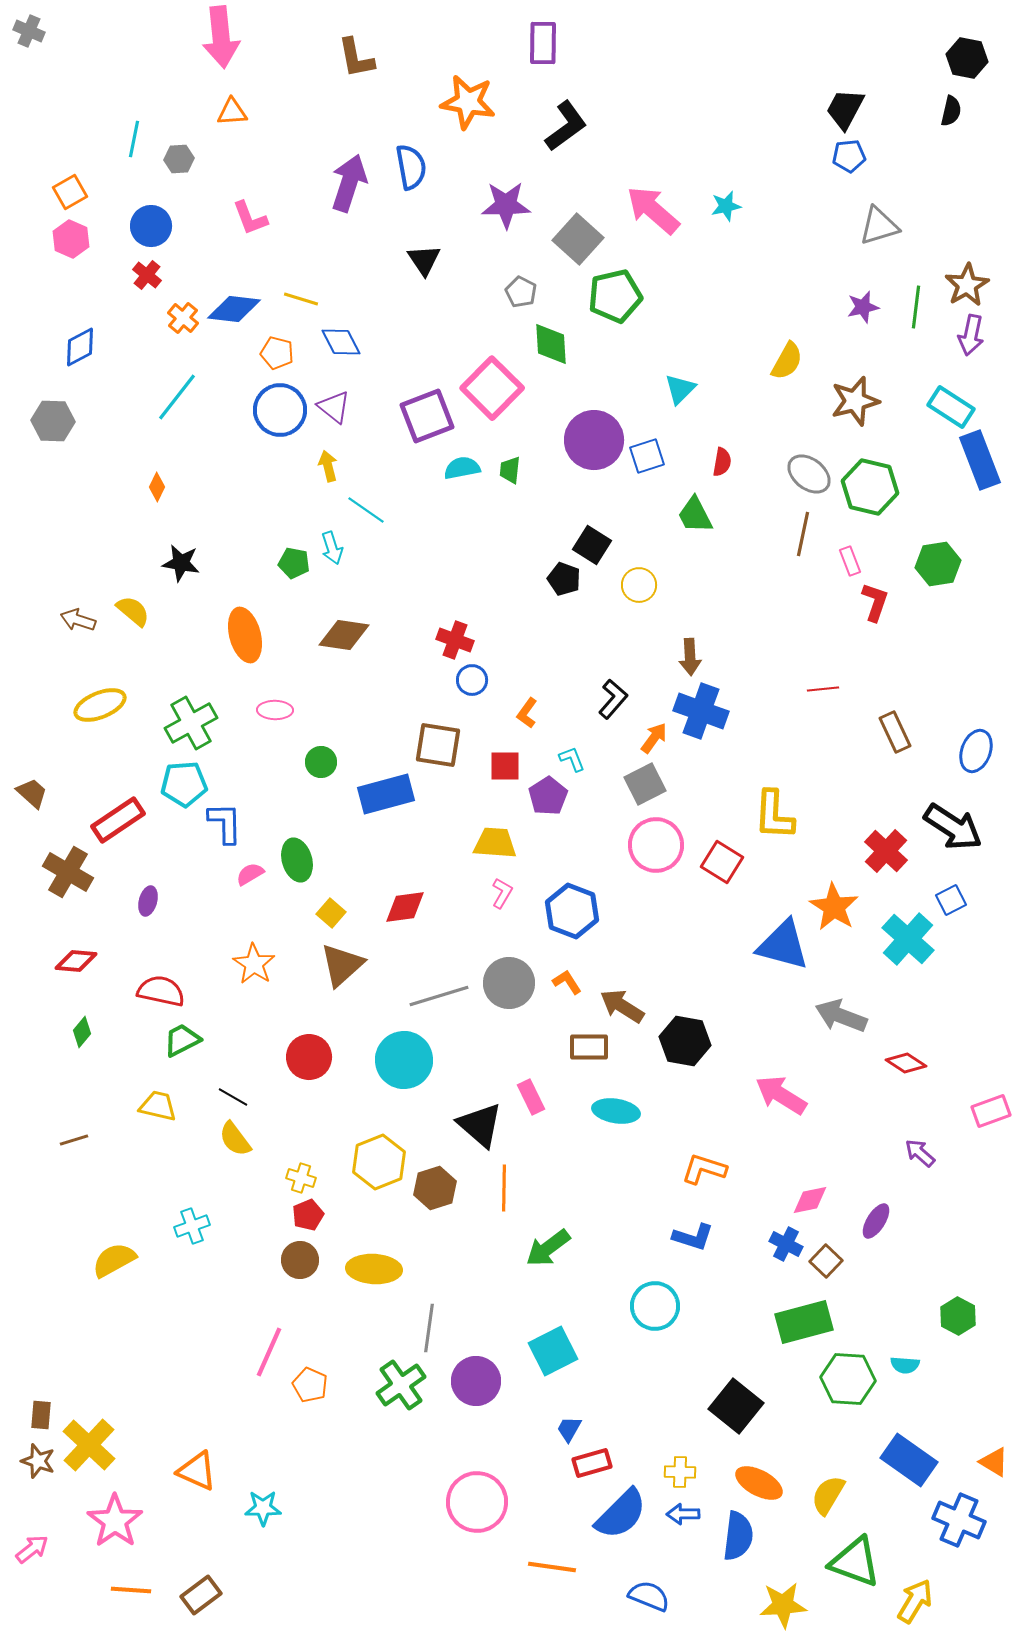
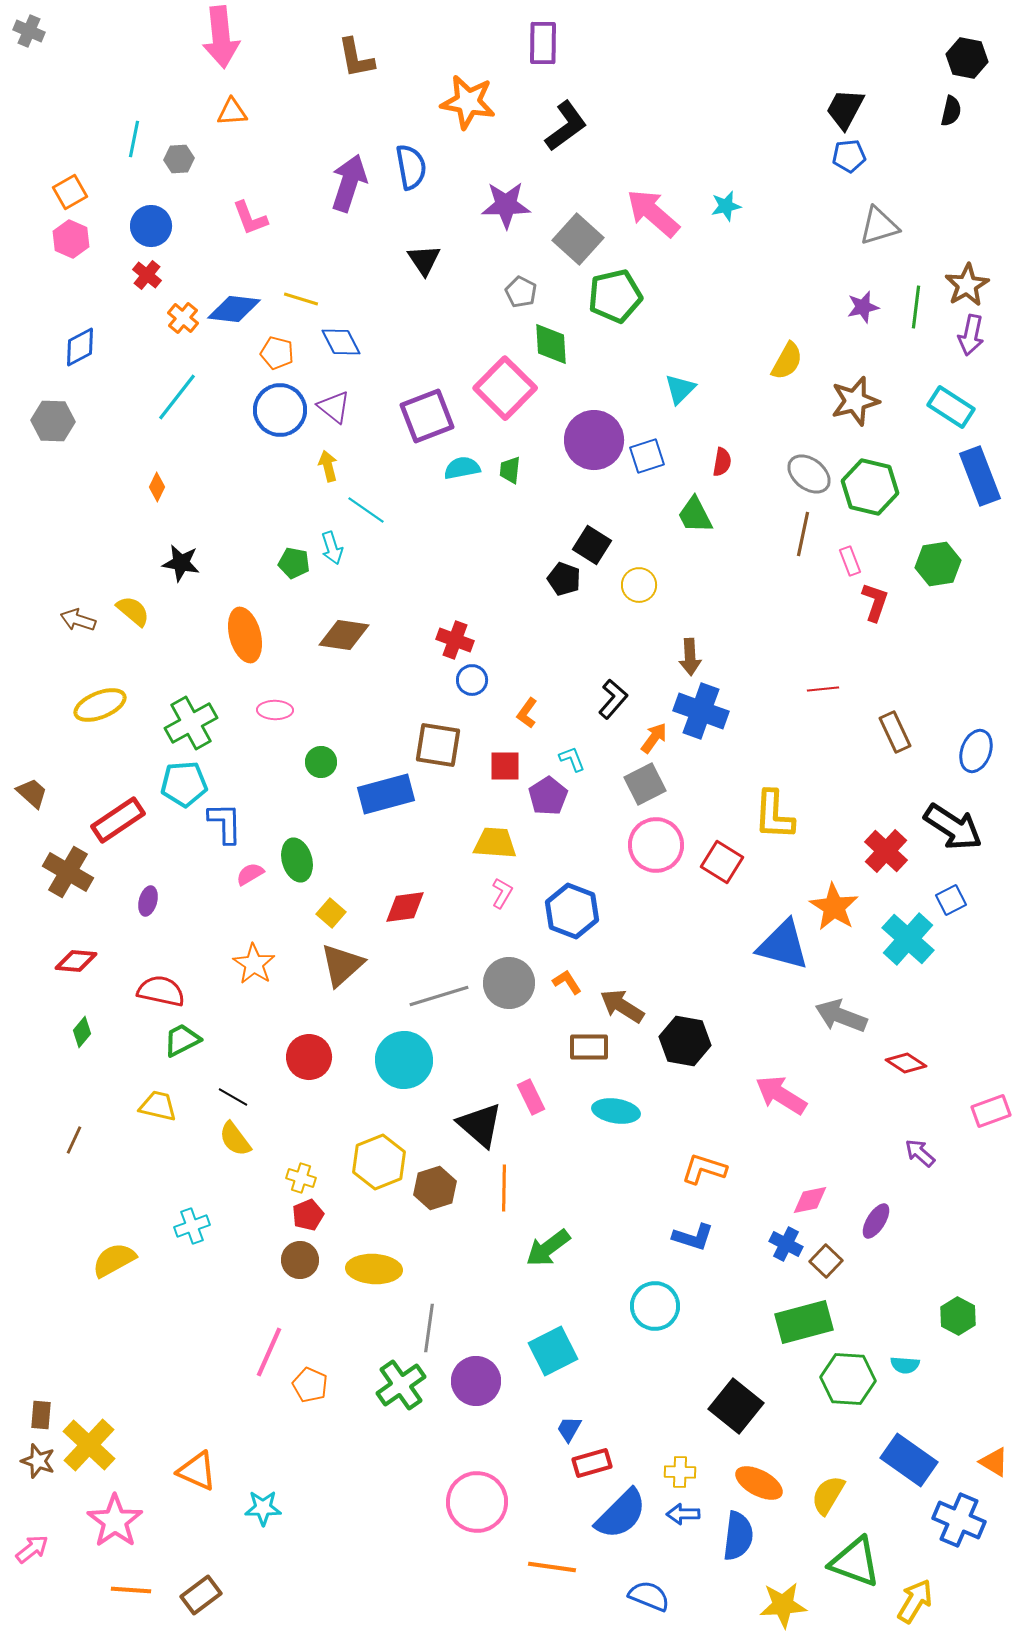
pink arrow at (653, 210): moved 3 px down
pink square at (492, 388): moved 13 px right
blue rectangle at (980, 460): moved 16 px down
brown line at (74, 1140): rotated 48 degrees counterclockwise
